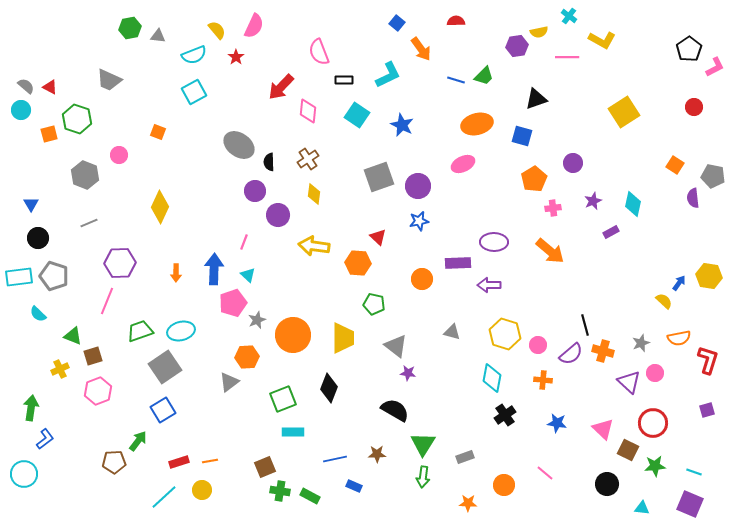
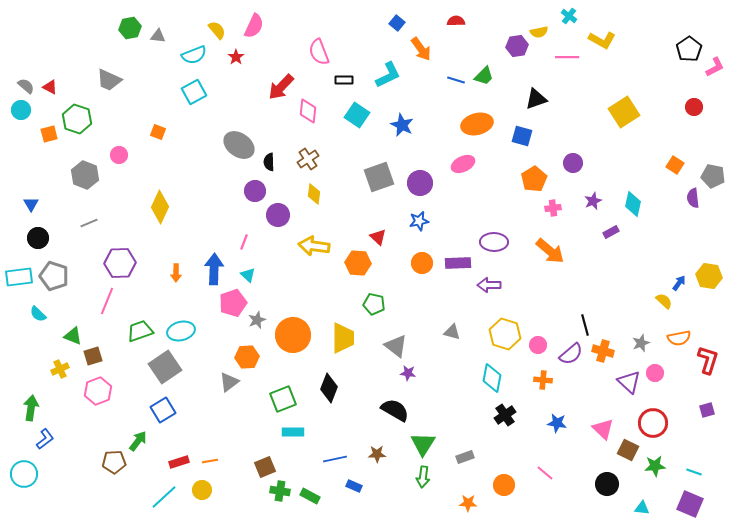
purple circle at (418, 186): moved 2 px right, 3 px up
orange circle at (422, 279): moved 16 px up
